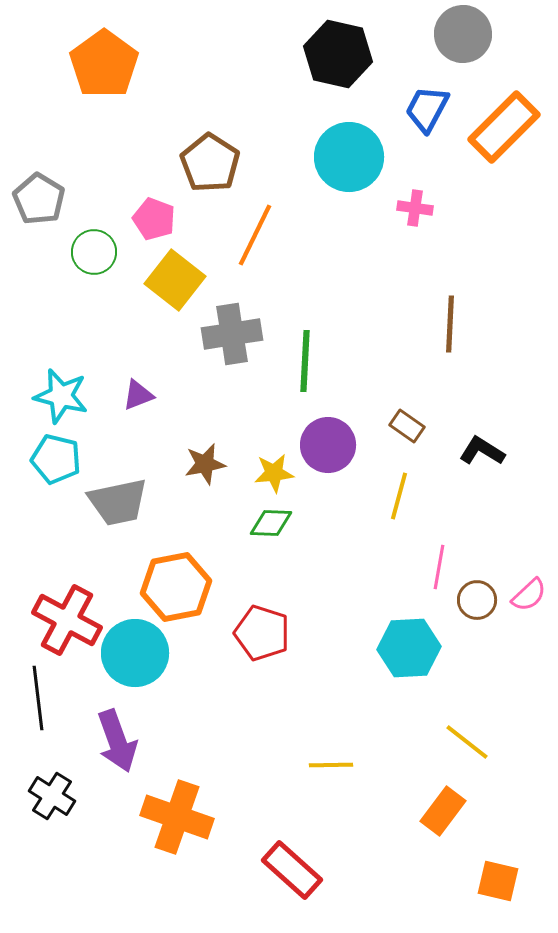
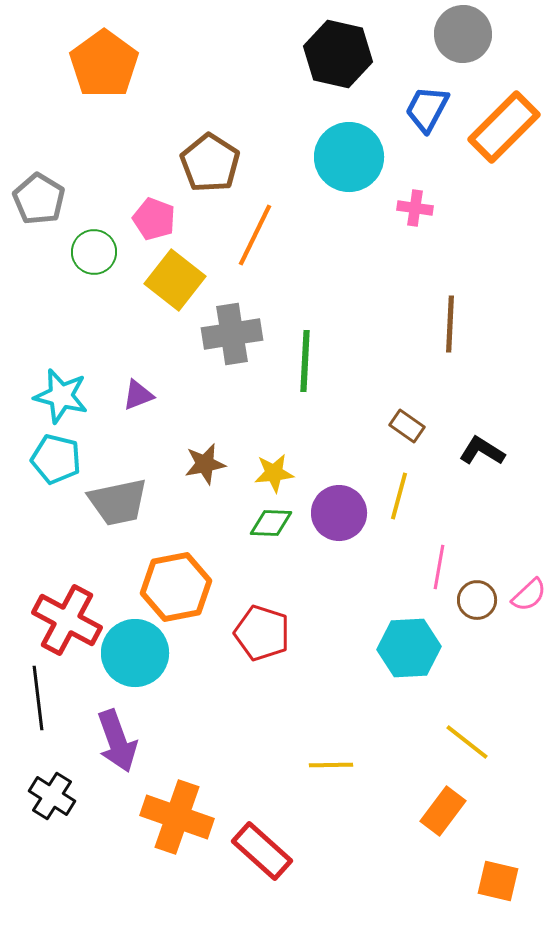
purple circle at (328, 445): moved 11 px right, 68 px down
red rectangle at (292, 870): moved 30 px left, 19 px up
